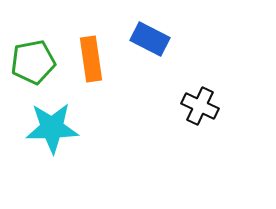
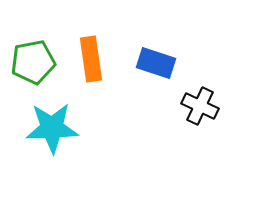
blue rectangle: moved 6 px right, 24 px down; rotated 9 degrees counterclockwise
